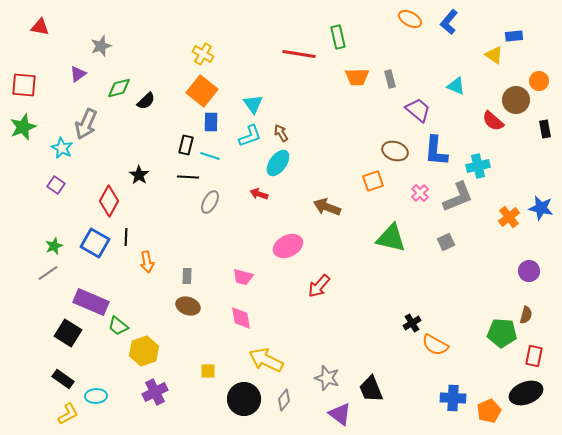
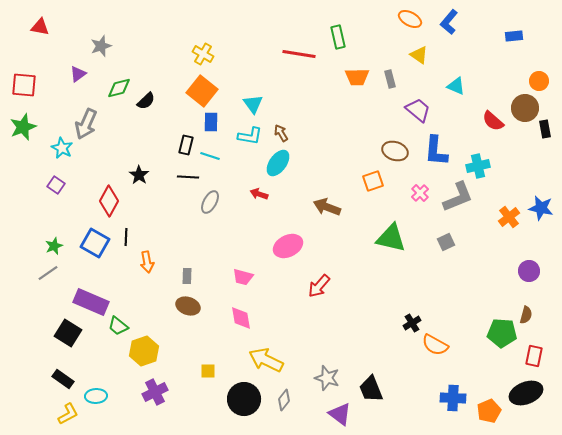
yellow triangle at (494, 55): moved 75 px left
brown circle at (516, 100): moved 9 px right, 8 px down
cyan L-shape at (250, 136): rotated 30 degrees clockwise
